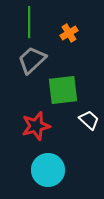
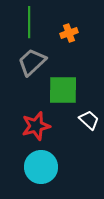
orange cross: rotated 12 degrees clockwise
gray trapezoid: moved 2 px down
green square: rotated 8 degrees clockwise
cyan circle: moved 7 px left, 3 px up
